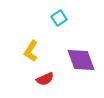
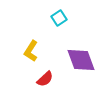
red semicircle: rotated 18 degrees counterclockwise
